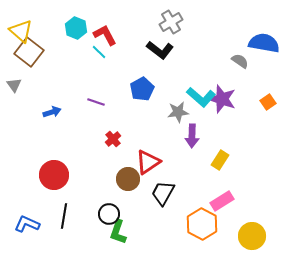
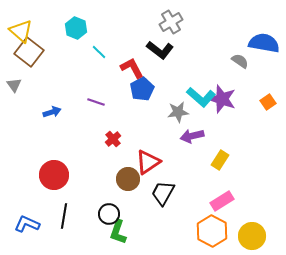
red L-shape: moved 27 px right, 33 px down
purple arrow: rotated 75 degrees clockwise
orange hexagon: moved 10 px right, 7 px down
